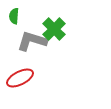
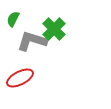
green semicircle: moved 1 px left, 3 px down; rotated 21 degrees clockwise
